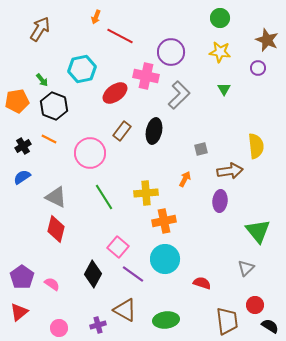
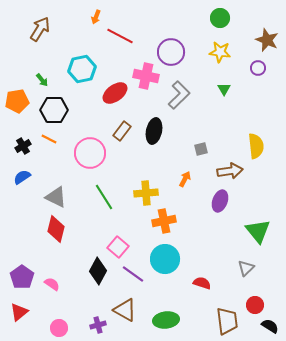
black hexagon at (54, 106): moved 4 px down; rotated 20 degrees counterclockwise
purple ellipse at (220, 201): rotated 15 degrees clockwise
black diamond at (93, 274): moved 5 px right, 3 px up
